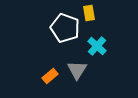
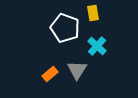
yellow rectangle: moved 4 px right
orange rectangle: moved 2 px up
